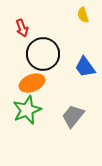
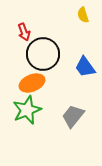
red arrow: moved 2 px right, 4 px down
